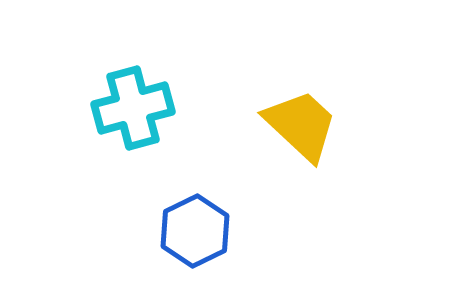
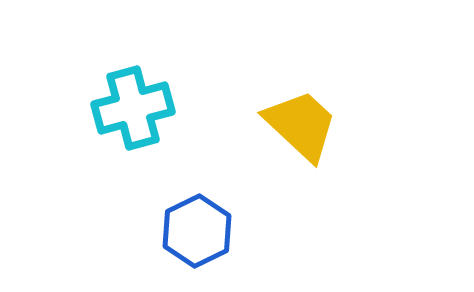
blue hexagon: moved 2 px right
